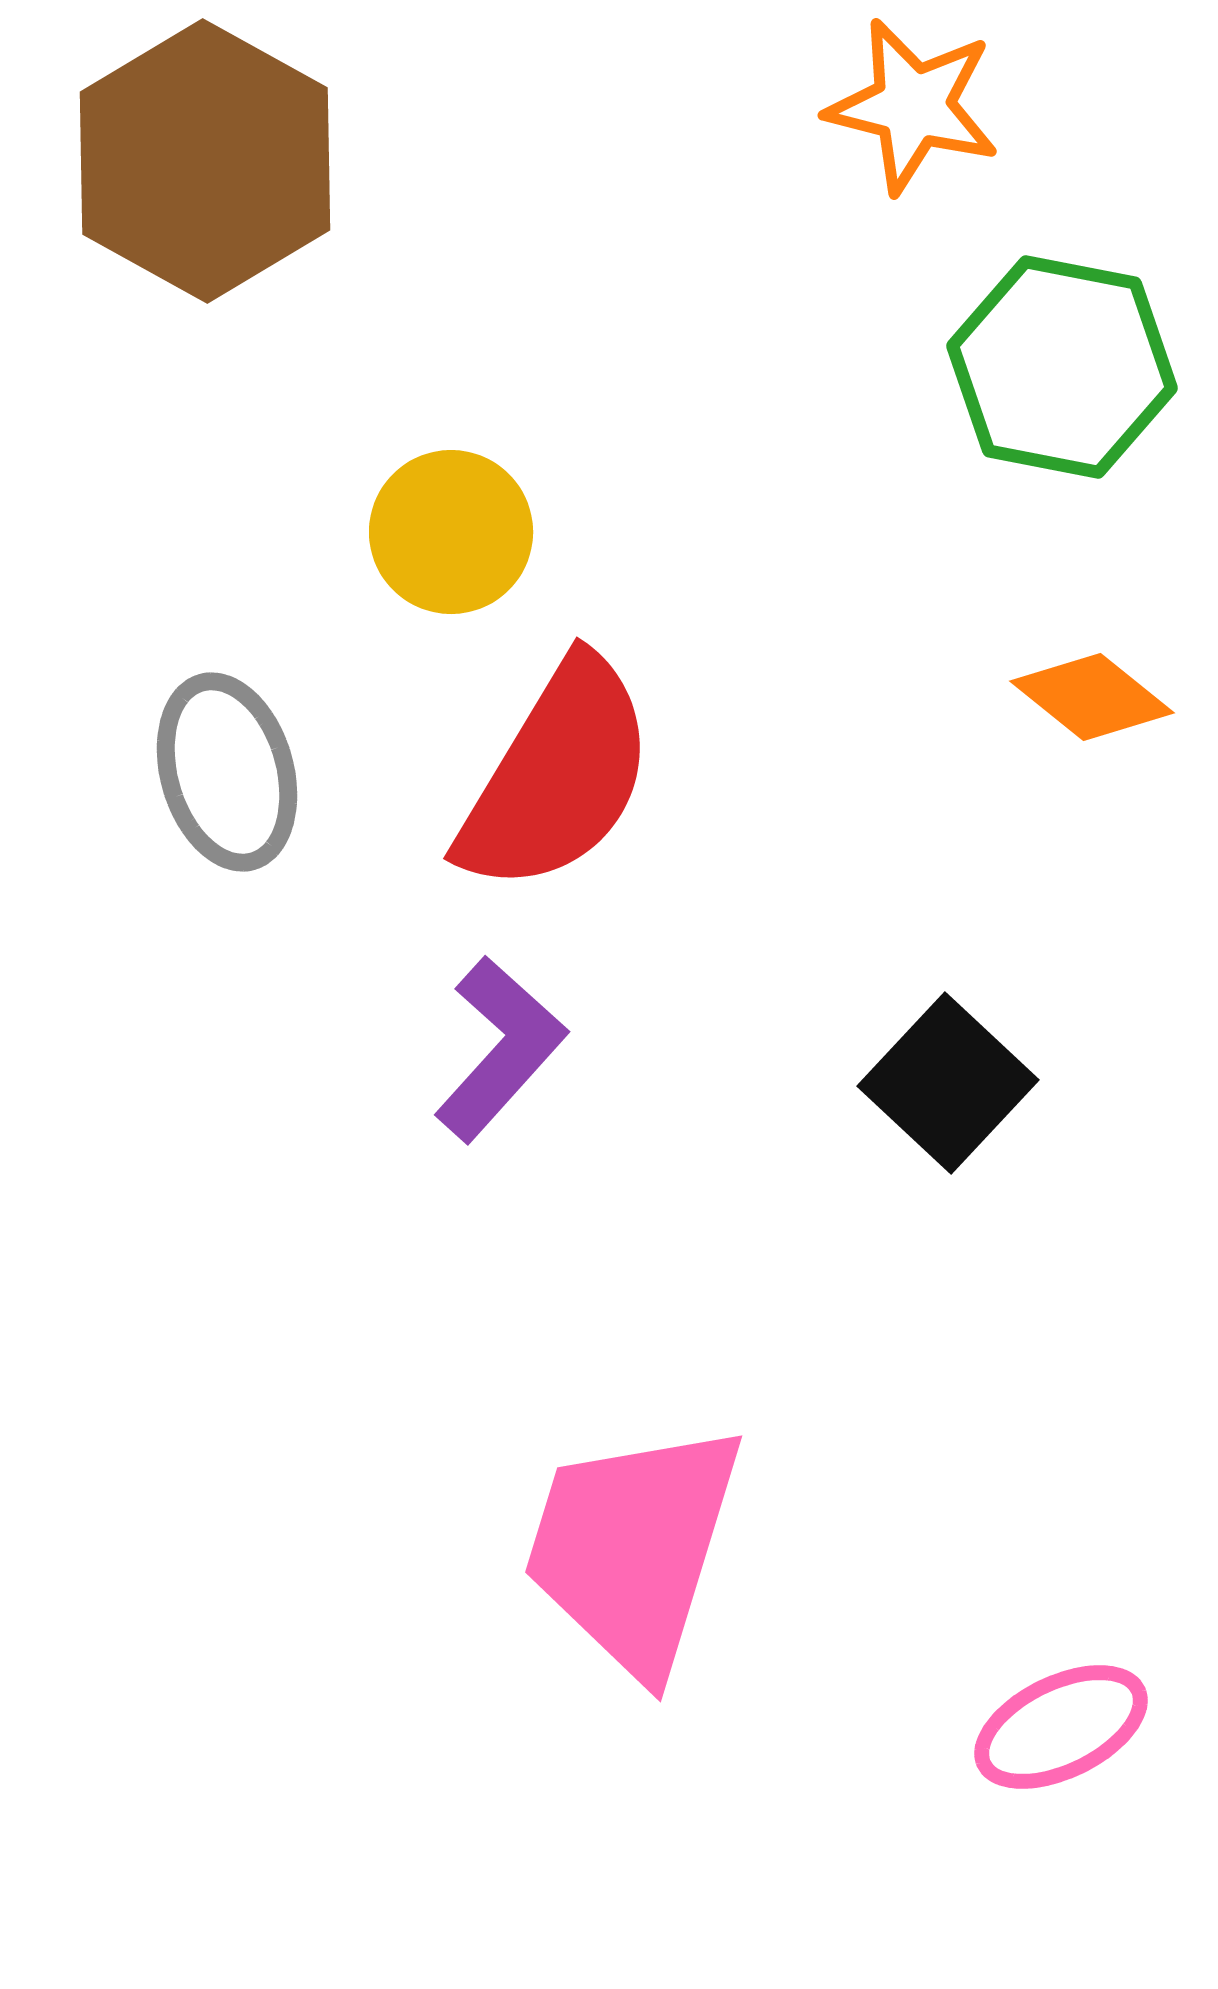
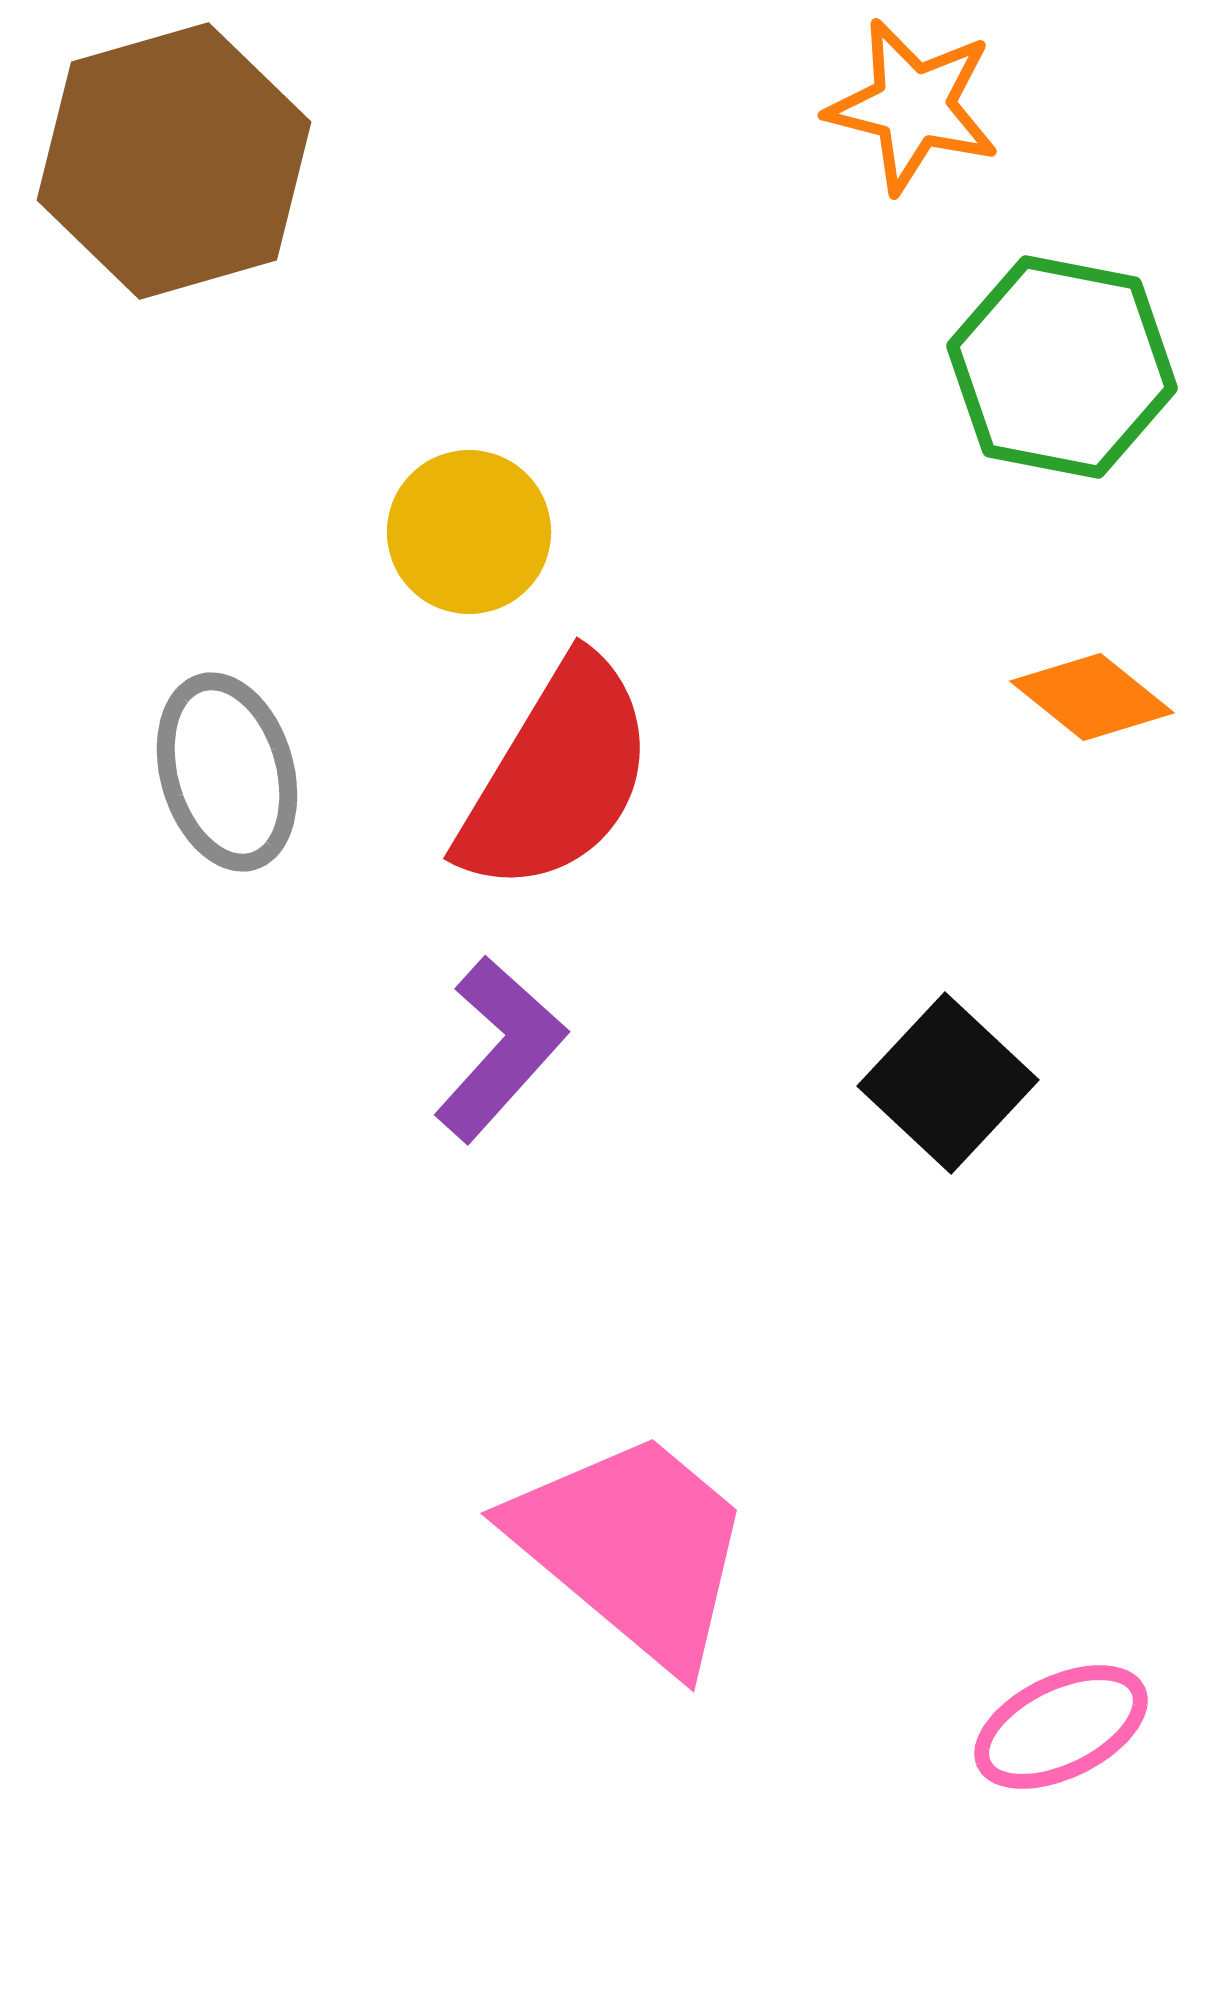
brown hexagon: moved 31 px left; rotated 15 degrees clockwise
yellow circle: moved 18 px right
pink trapezoid: rotated 113 degrees clockwise
